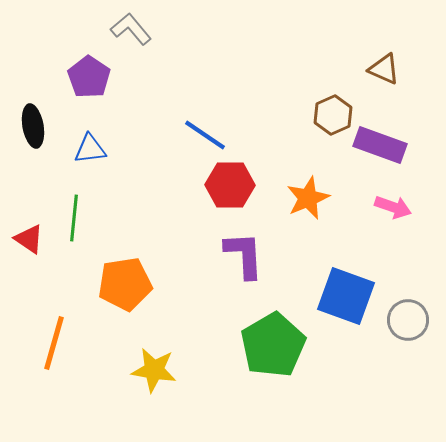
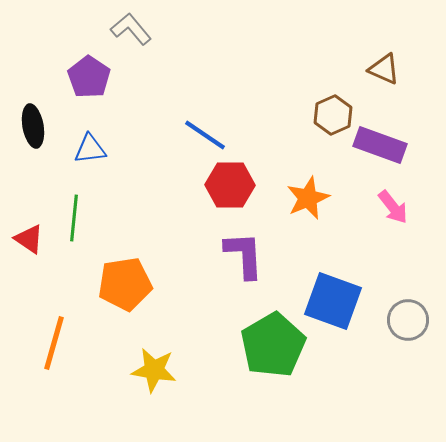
pink arrow: rotated 33 degrees clockwise
blue square: moved 13 px left, 5 px down
